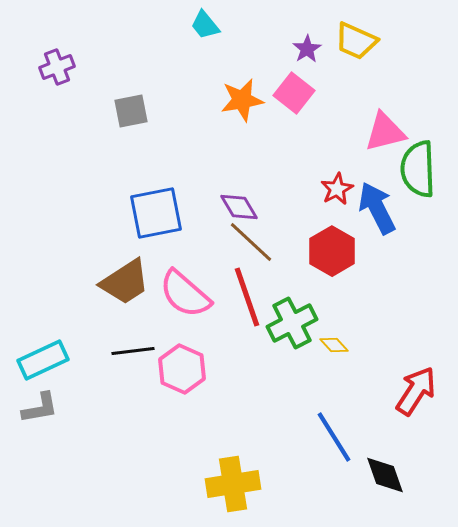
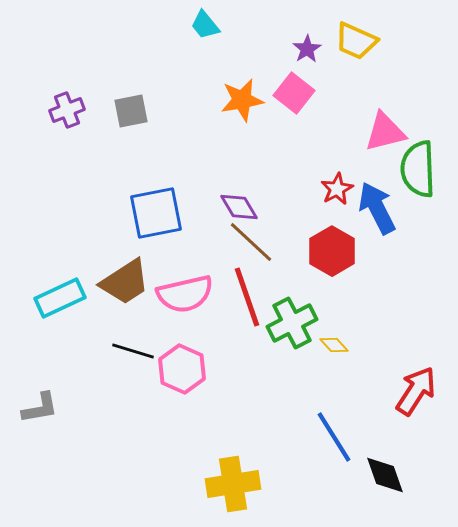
purple cross: moved 10 px right, 43 px down
pink semicircle: rotated 54 degrees counterclockwise
black line: rotated 24 degrees clockwise
cyan rectangle: moved 17 px right, 62 px up
